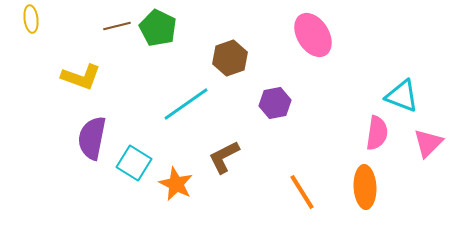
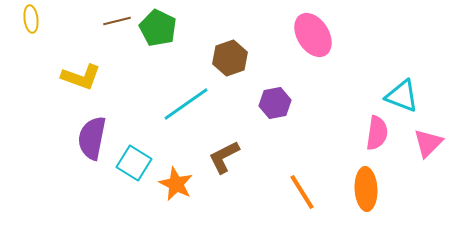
brown line: moved 5 px up
orange ellipse: moved 1 px right, 2 px down
